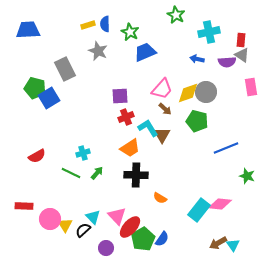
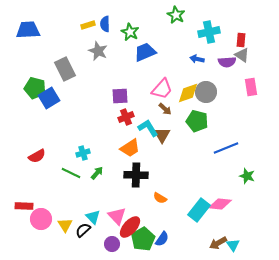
pink circle at (50, 219): moved 9 px left
purple circle at (106, 248): moved 6 px right, 4 px up
